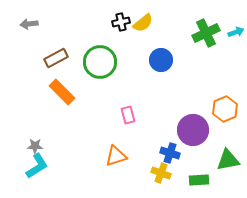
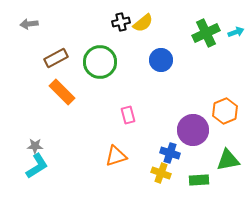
orange hexagon: moved 2 px down
